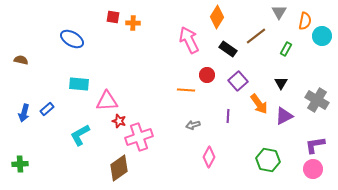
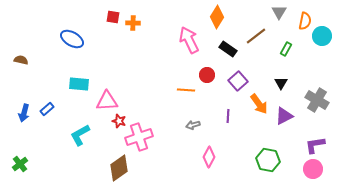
green cross: rotated 35 degrees counterclockwise
